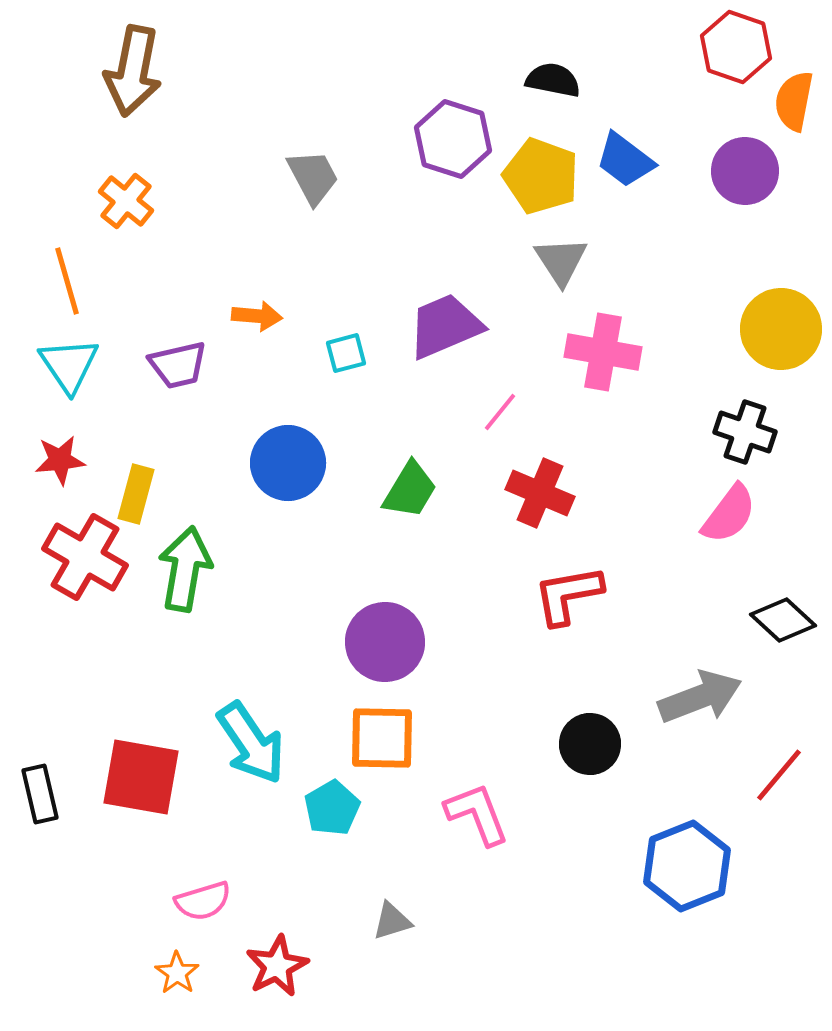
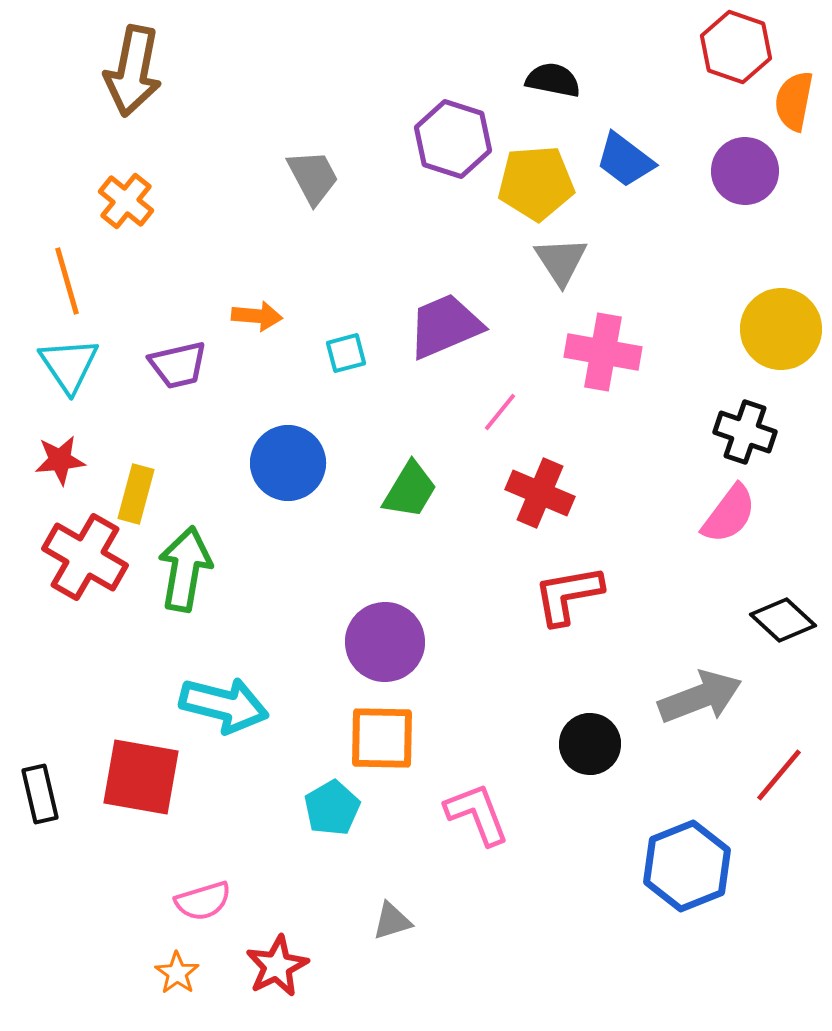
yellow pentagon at (541, 176): moved 5 px left, 7 px down; rotated 24 degrees counterclockwise
cyan arrow at (251, 743): moved 27 px left, 38 px up; rotated 42 degrees counterclockwise
